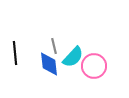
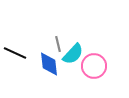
gray line: moved 4 px right, 2 px up
black line: rotated 60 degrees counterclockwise
cyan semicircle: moved 3 px up
